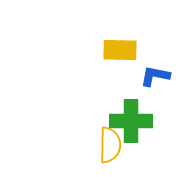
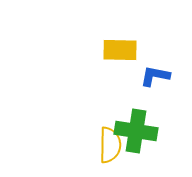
green cross: moved 5 px right, 10 px down; rotated 9 degrees clockwise
